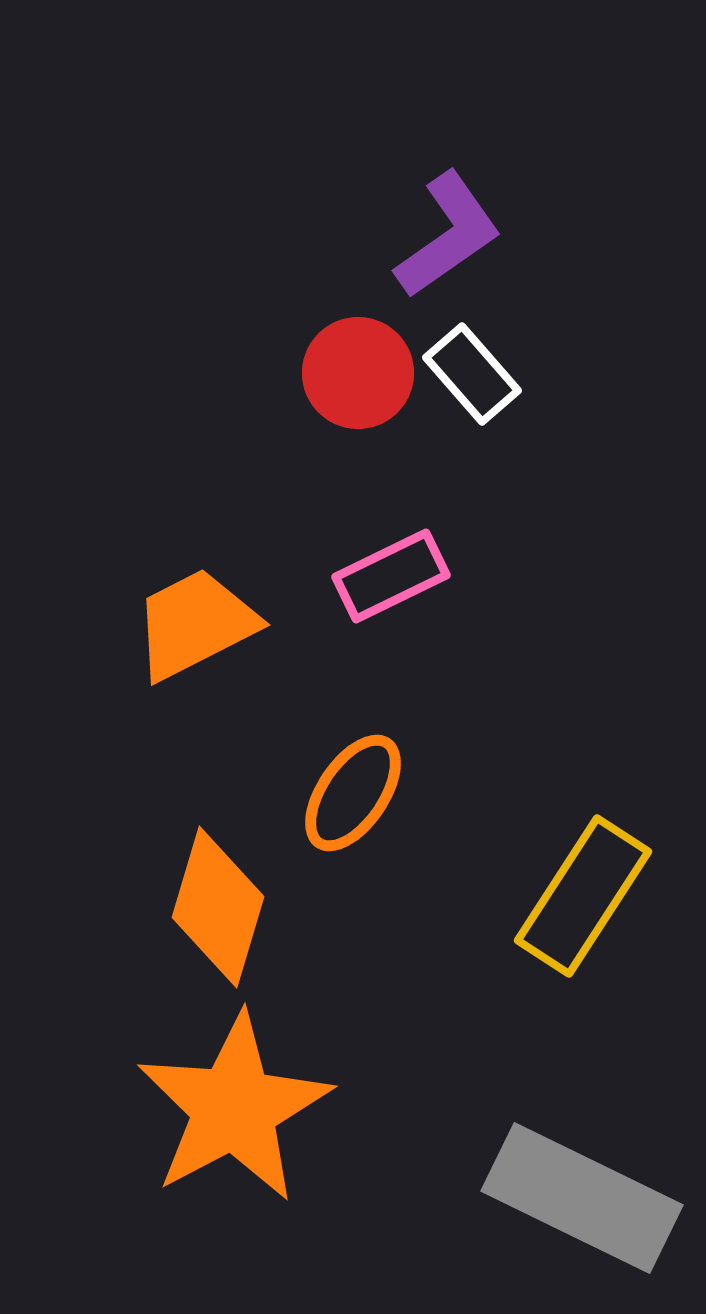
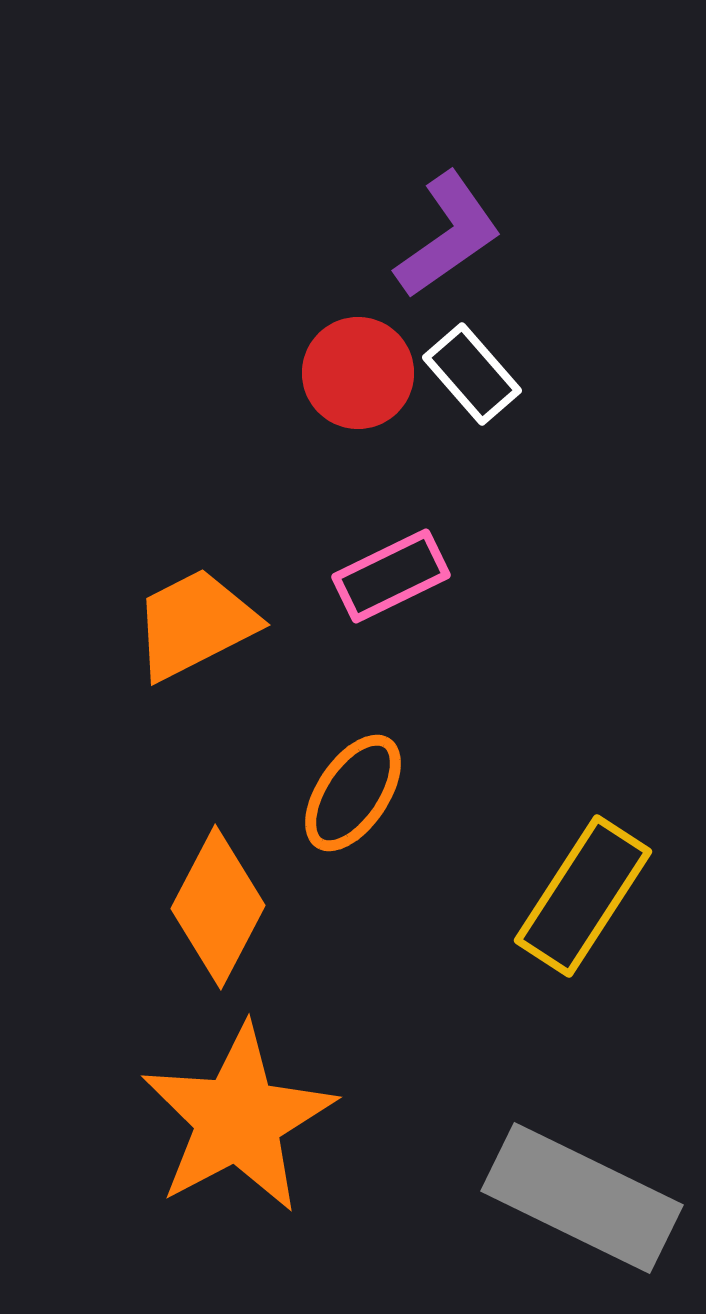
orange diamond: rotated 11 degrees clockwise
orange star: moved 4 px right, 11 px down
